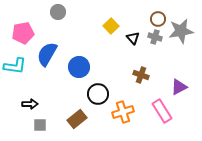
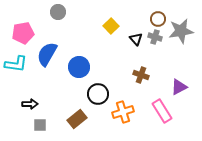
black triangle: moved 3 px right, 1 px down
cyan L-shape: moved 1 px right, 2 px up
